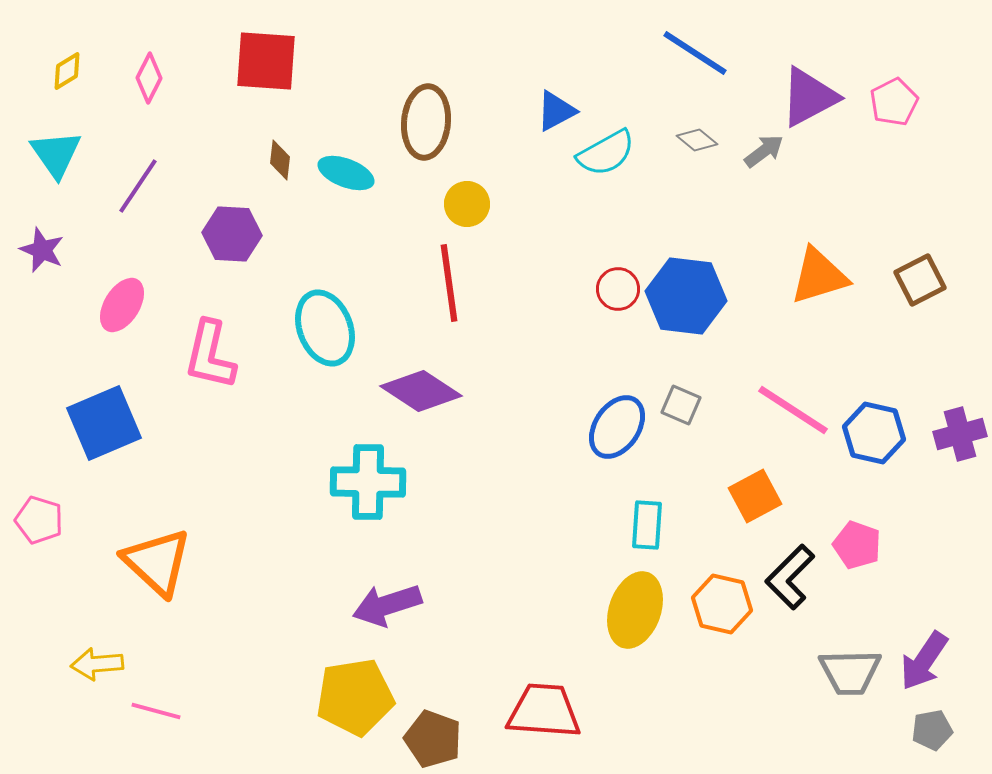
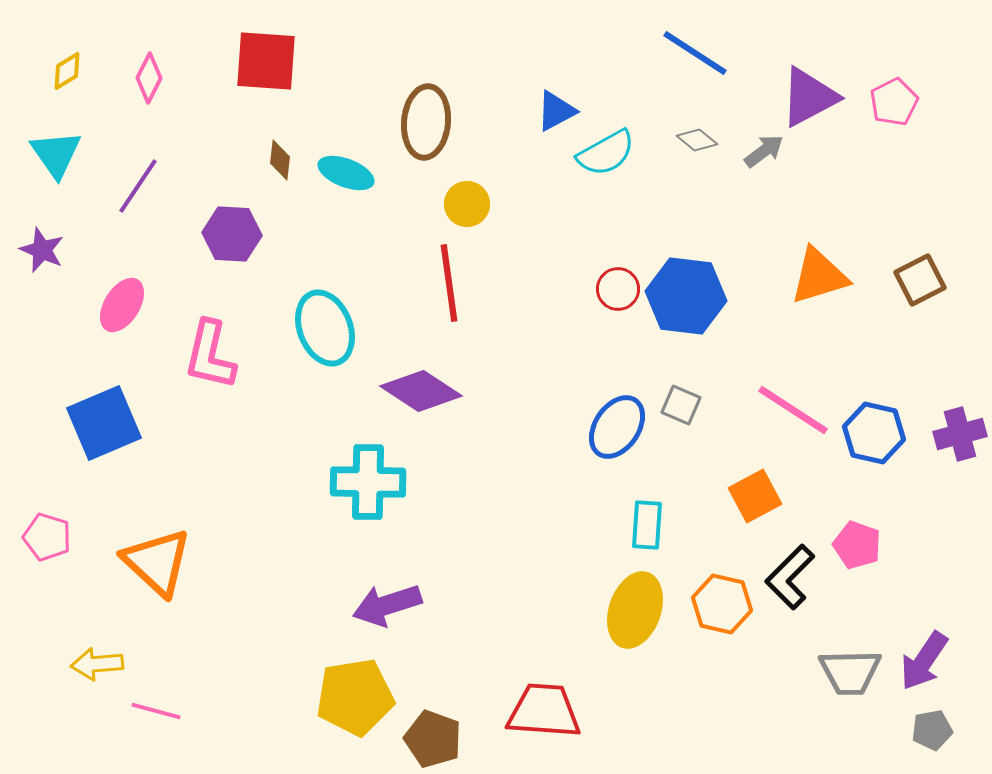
pink pentagon at (39, 520): moved 8 px right, 17 px down
